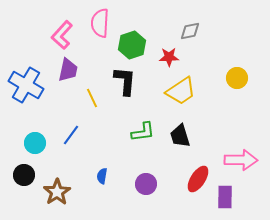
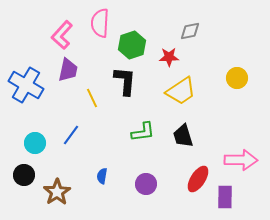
black trapezoid: moved 3 px right
